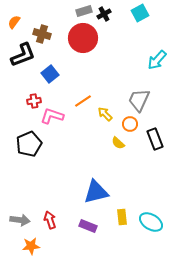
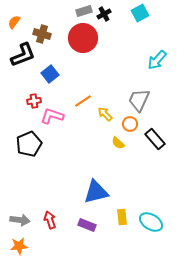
black rectangle: rotated 20 degrees counterclockwise
purple rectangle: moved 1 px left, 1 px up
orange star: moved 12 px left
